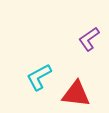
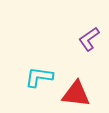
cyan L-shape: rotated 36 degrees clockwise
